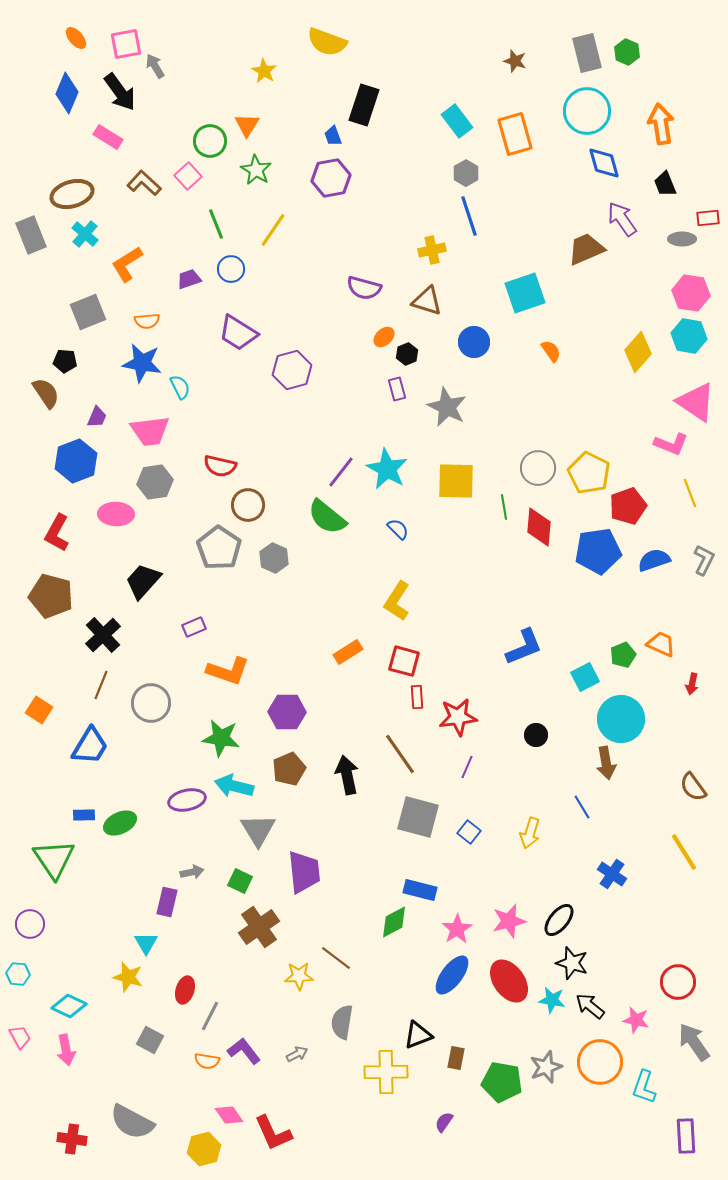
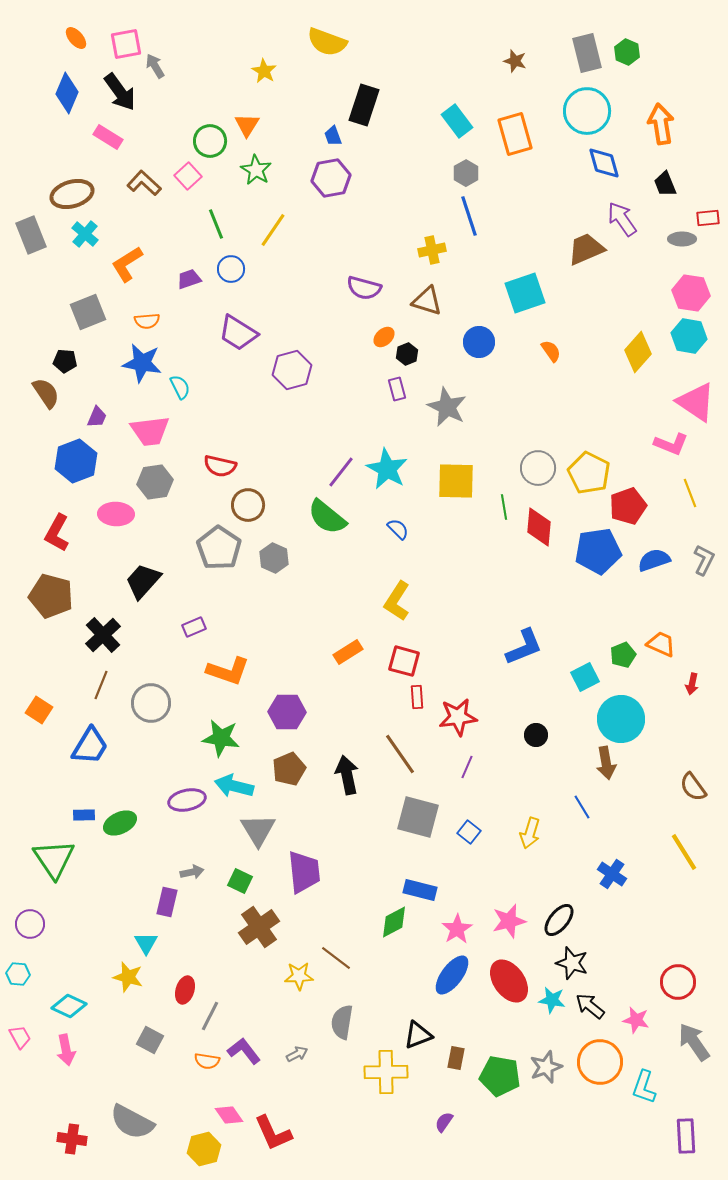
blue circle at (474, 342): moved 5 px right
green pentagon at (502, 1082): moved 2 px left, 6 px up
